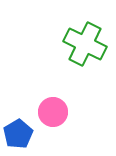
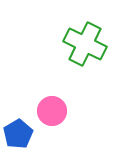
pink circle: moved 1 px left, 1 px up
